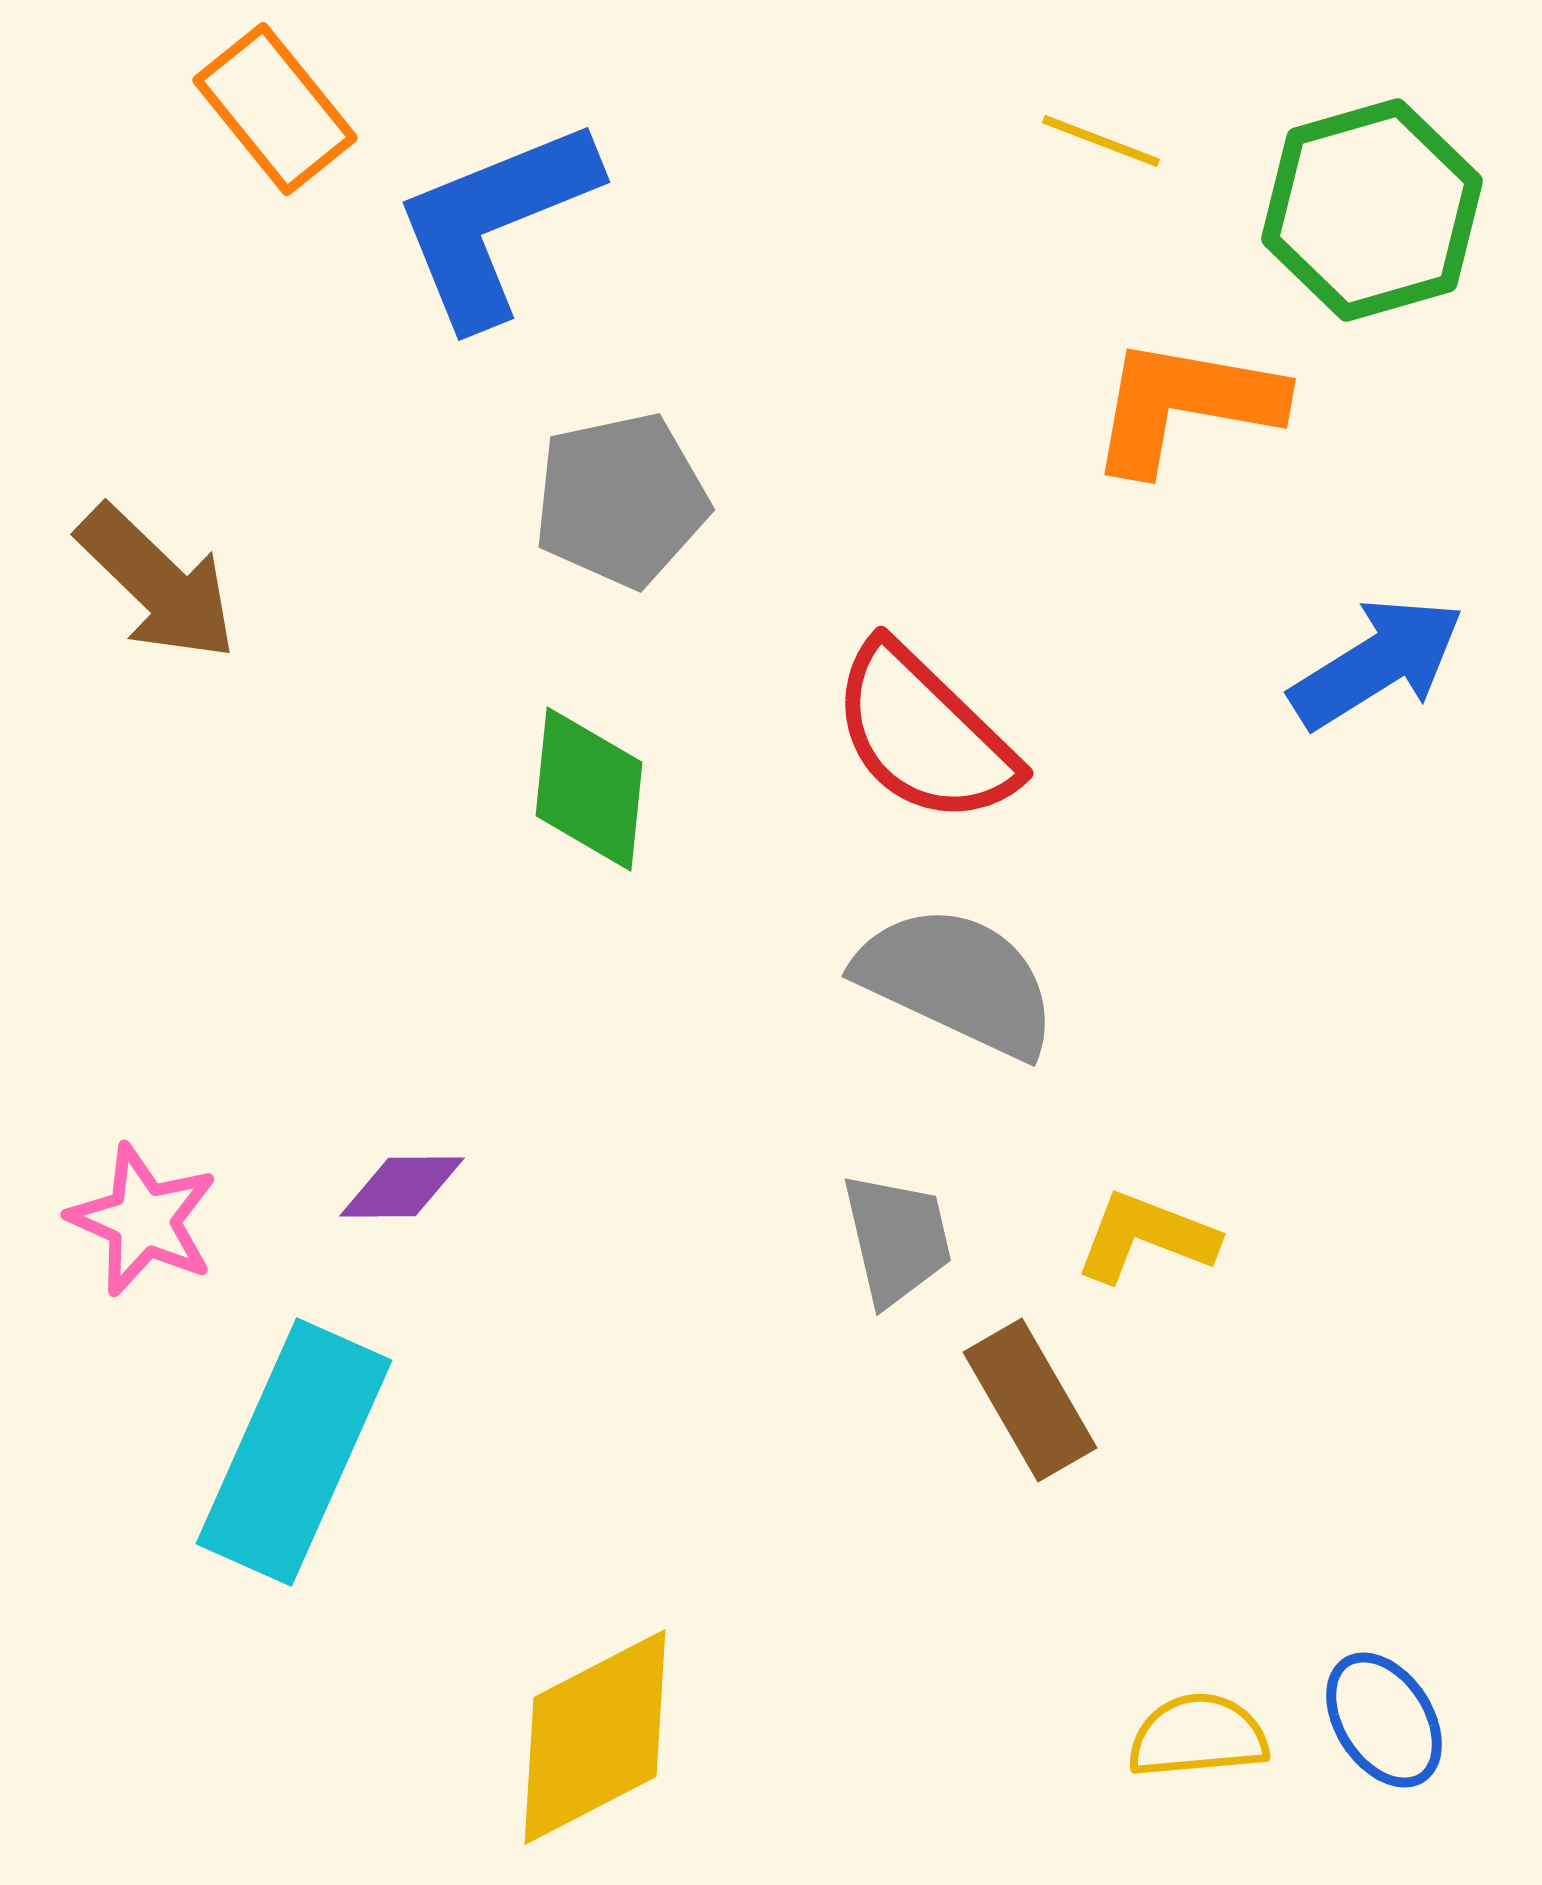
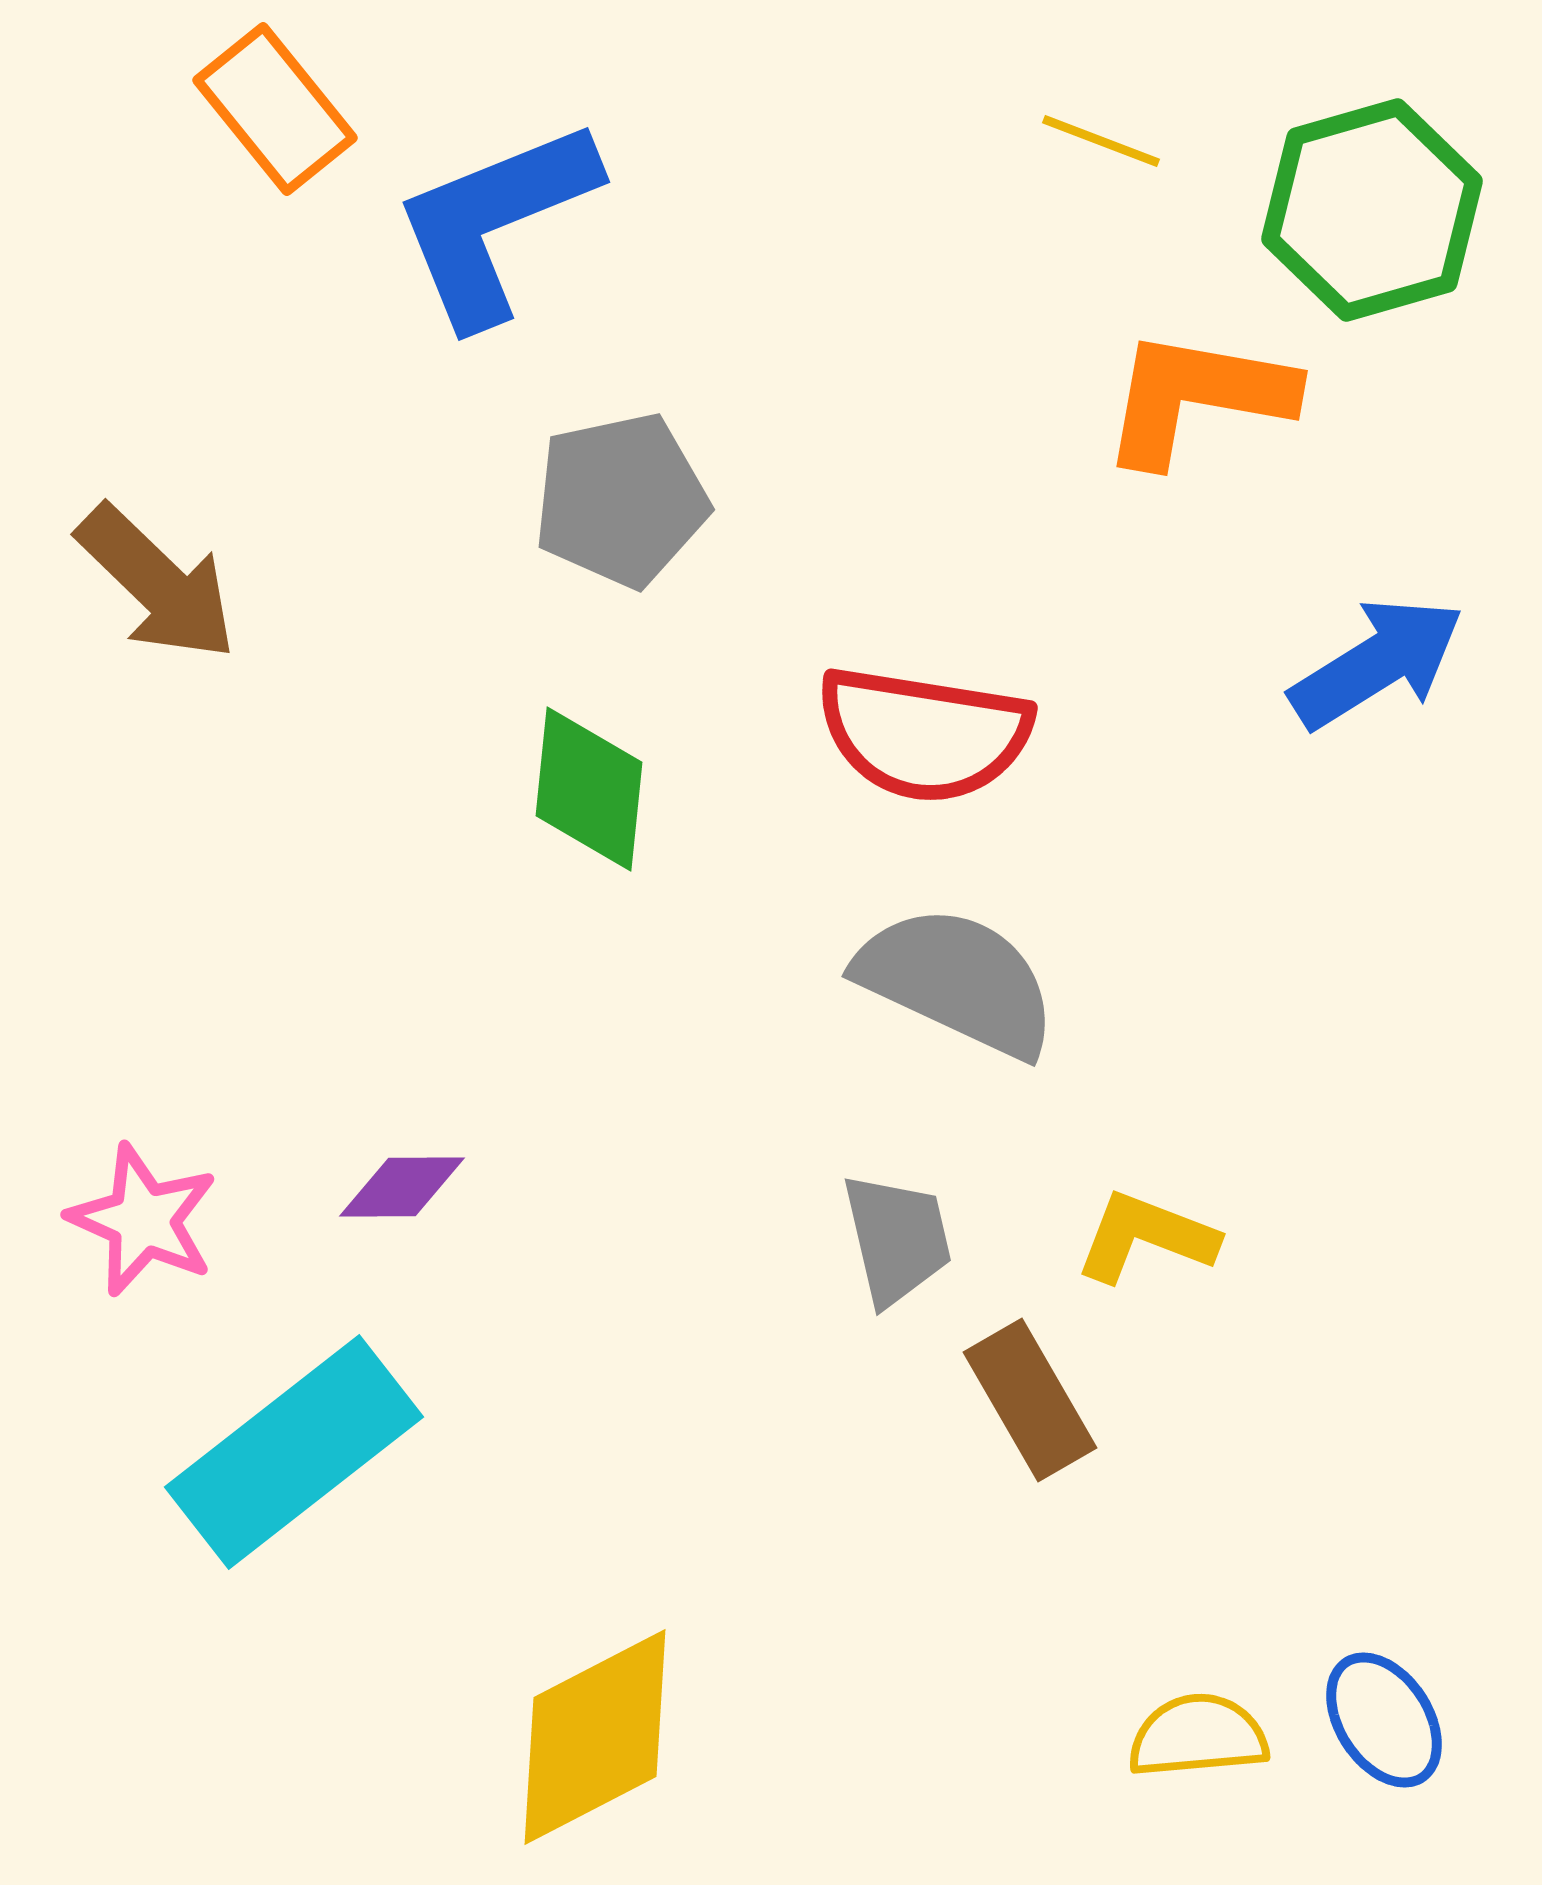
orange L-shape: moved 12 px right, 8 px up
red semicircle: rotated 35 degrees counterclockwise
cyan rectangle: rotated 28 degrees clockwise
